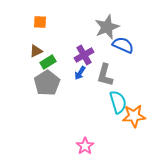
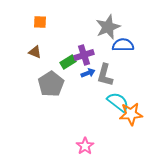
gray star: moved 1 px right
blue semicircle: rotated 25 degrees counterclockwise
brown triangle: moved 1 px left, 1 px down; rotated 48 degrees clockwise
purple cross: rotated 12 degrees clockwise
green rectangle: moved 20 px right
blue arrow: moved 8 px right; rotated 144 degrees counterclockwise
gray pentagon: moved 4 px right, 1 px down
cyan semicircle: rotated 35 degrees counterclockwise
orange star: moved 3 px left, 2 px up
